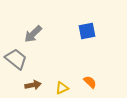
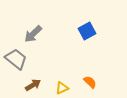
blue square: rotated 18 degrees counterclockwise
brown arrow: rotated 21 degrees counterclockwise
